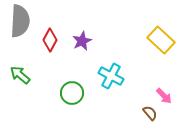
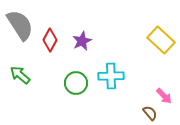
gray semicircle: moved 4 px down; rotated 36 degrees counterclockwise
cyan cross: rotated 30 degrees counterclockwise
green circle: moved 4 px right, 10 px up
